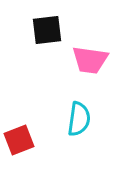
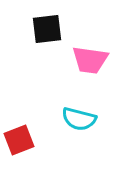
black square: moved 1 px up
cyan semicircle: rotated 96 degrees clockwise
